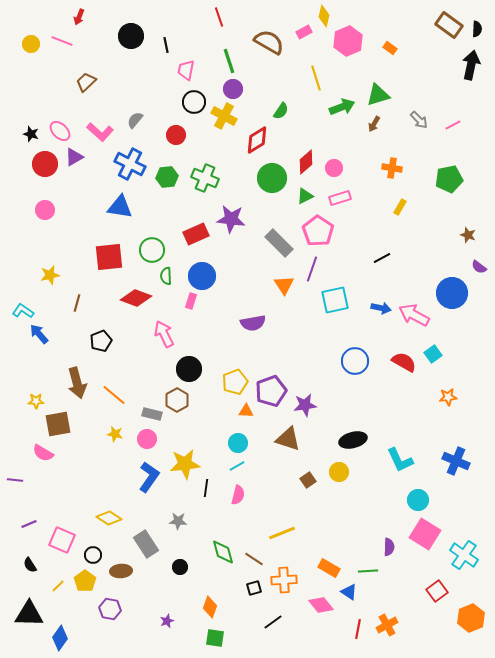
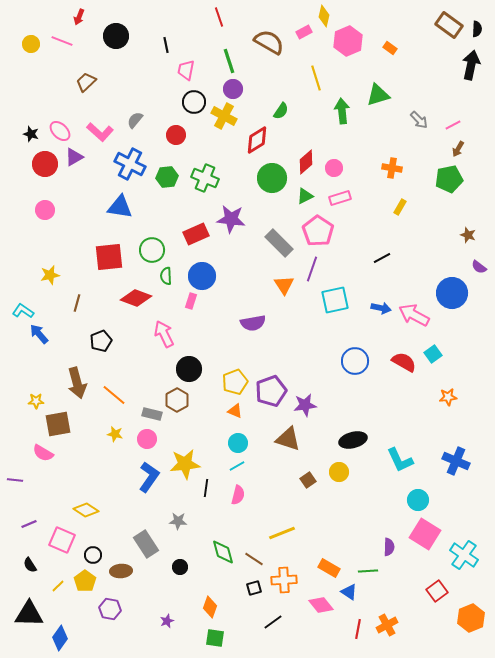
black circle at (131, 36): moved 15 px left
green arrow at (342, 107): moved 4 px down; rotated 75 degrees counterclockwise
brown arrow at (374, 124): moved 84 px right, 25 px down
orange triangle at (246, 411): moved 11 px left; rotated 21 degrees clockwise
yellow diamond at (109, 518): moved 23 px left, 8 px up
